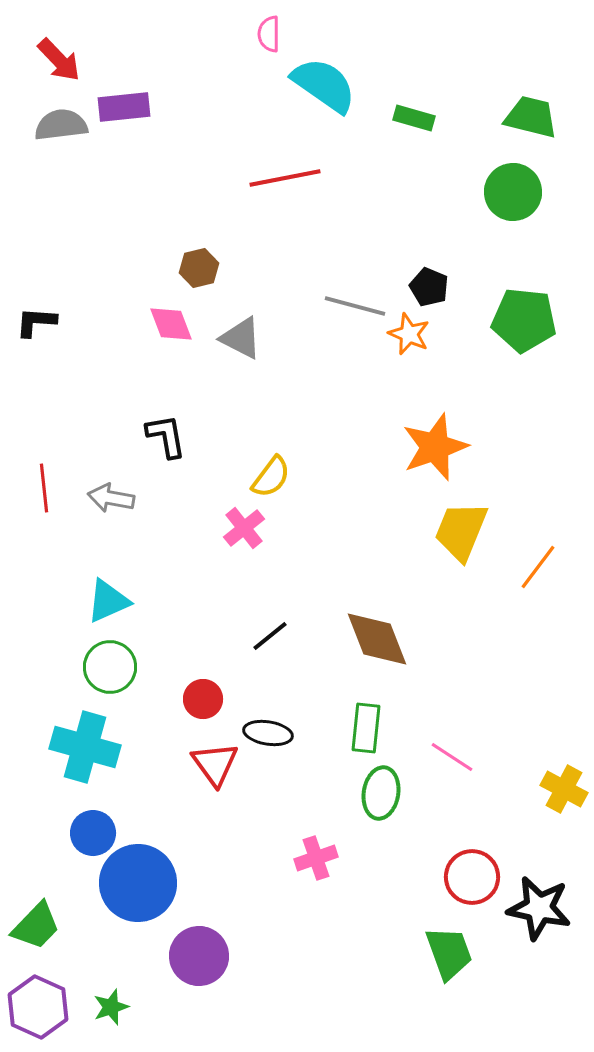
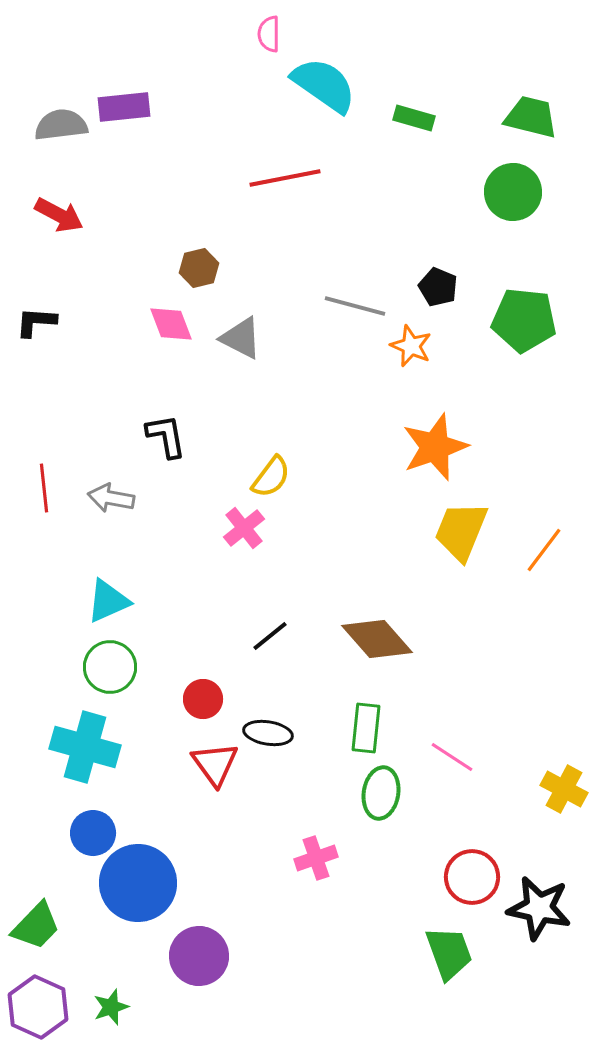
red arrow at (59, 60): moved 155 px down; rotated 18 degrees counterclockwise
black pentagon at (429, 287): moved 9 px right
orange star at (409, 334): moved 2 px right, 12 px down
orange line at (538, 567): moved 6 px right, 17 px up
brown diamond at (377, 639): rotated 20 degrees counterclockwise
